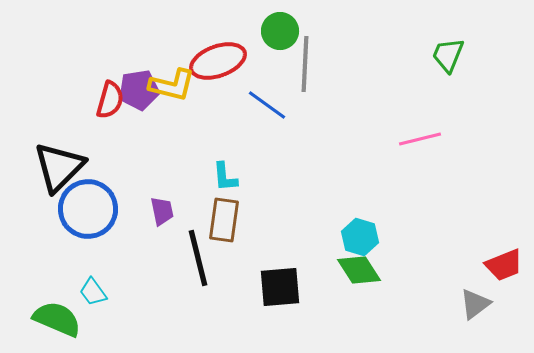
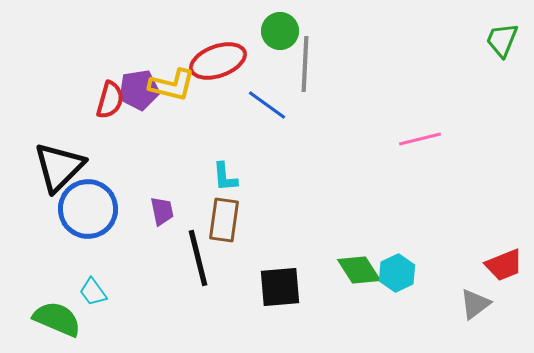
green trapezoid: moved 54 px right, 15 px up
cyan hexagon: moved 37 px right, 36 px down; rotated 18 degrees clockwise
